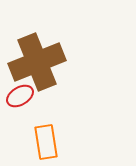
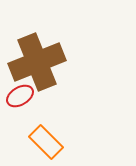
orange rectangle: rotated 36 degrees counterclockwise
